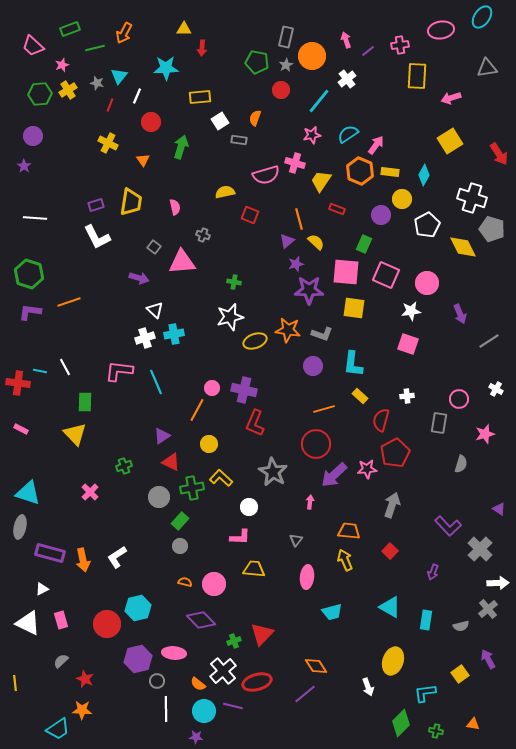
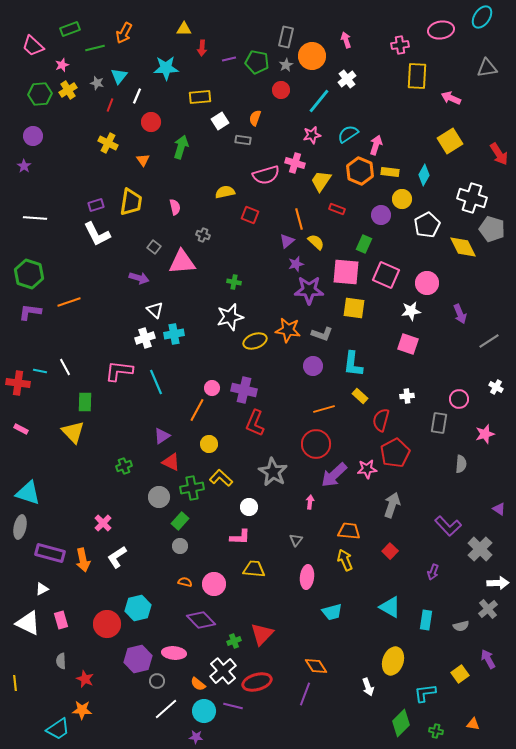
purple line at (368, 51): moved 139 px left, 8 px down; rotated 24 degrees clockwise
pink arrow at (451, 98): rotated 42 degrees clockwise
gray rectangle at (239, 140): moved 4 px right
pink arrow at (376, 145): rotated 18 degrees counterclockwise
white L-shape at (97, 237): moved 3 px up
white cross at (496, 389): moved 2 px up
yellow triangle at (75, 434): moved 2 px left, 2 px up
gray semicircle at (461, 464): rotated 12 degrees counterclockwise
pink cross at (90, 492): moved 13 px right, 31 px down
gray semicircle at (61, 661): rotated 49 degrees counterclockwise
purple line at (305, 694): rotated 30 degrees counterclockwise
white line at (166, 709): rotated 50 degrees clockwise
